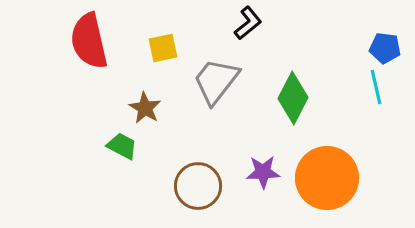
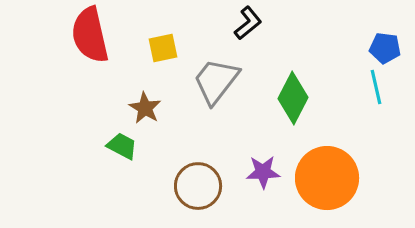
red semicircle: moved 1 px right, 6 px up
